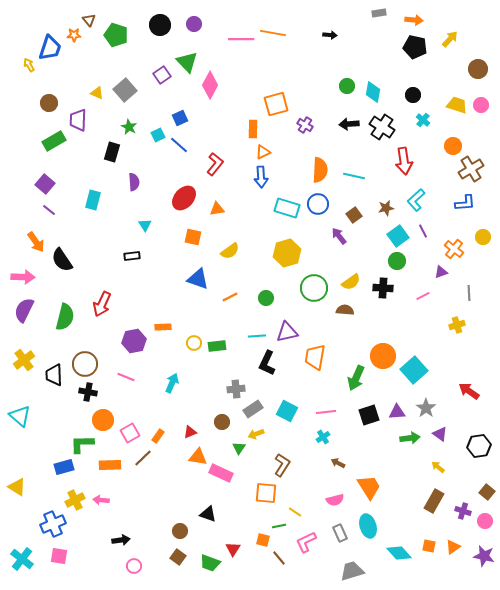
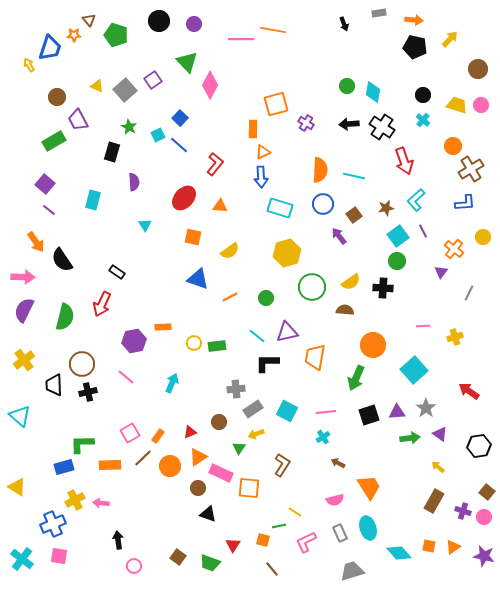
black circle at (160, 25): moved 1 px left, 4 px up
orange line at (273, 33): moved 3 px up
black arrow at (330, 35): moved 14 px right, 11 px up; rotated 64 degrees clockwise
purple square at (162, 75): moved 9 px left, 5 px down
yellow triangle at (97, 93): moved 7 px up
black circle at (413, 95): moved 10 px right
brown circle at (49, 103): moved 8 px right, 6 px up
blue square at (180, 118): rotated 21 degrees counterclockwise
purple trapezoid at (78, 120): rotated 30 degrees counterclockwise
purple cross at (305, 125): moved 1 px right, 2 px up
red arrow at (404, 161): rotated 12 degrees counterclockwise
blue circle at (318, 204): moved 5 px right
cyan rectangle at (287, 208): moved 7 px left
orange triangle at (217, 209): moved 3 px right, 3 px up; rotated 14 degrees clockwise
black rectangle at (132, 256): moved 15 px left, 16 px down; rotated 42 degrees clockwise
purple triangle at (441, 272): rotated 32 degrees counterclockwise
green circle at (314, 288): moved 2 px left, 1 px up
gray line at (469, 293): rotated 28 degrees clockwise
pink line at (423, 296): moved 30 px down; rotated 24 degrees clockwise
yellow cross at (457, 325): moved 2 px left, 12 px down
cyan line at (257, 336): rotated 42 degrees clockwise
orange circle at (383, 356): moved 10 px left, 11 px up
black L-shape at (267, 363): rotated 65 degrees clockwise
brown circle at (85, 364): moved 3 px left
black trapezoid at (54, 375): moved 10 px down
pink line at (126, 377): rotated 18 degrees clockwise
black cross at (88, 392): rotated 24 degrees counterclockwise
orange circle at (103, 420): moved 67 px right, 46 px down
brown circle at (222, 422): moved 3 px left
orange triangle at (198, 457): rotated 42 degrees counterclockwise
orange square at (266, 493): moved 17 px left, 5 px up
pink arrow at (101, 500): moved 3 px down
pink circle at (485, 521): moved 1 px left, 4 px up
cyan ellipse at (368, 526): moved 2 px down
brown circle at (180, 531): moved 18 px right, 43 px up
black arrow at (121, 540): moved 3 px left; rotated 90 degrees counterclockwise
red triangle at (233, 549): moved 4 px up
brown line at (279, 558): moved 7 px left, 11 px down
